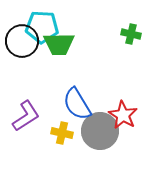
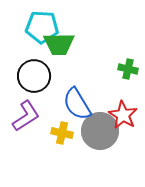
green cross: moved 3 px left, 35 px down
black circle: moved 12 px right, 35 px down
